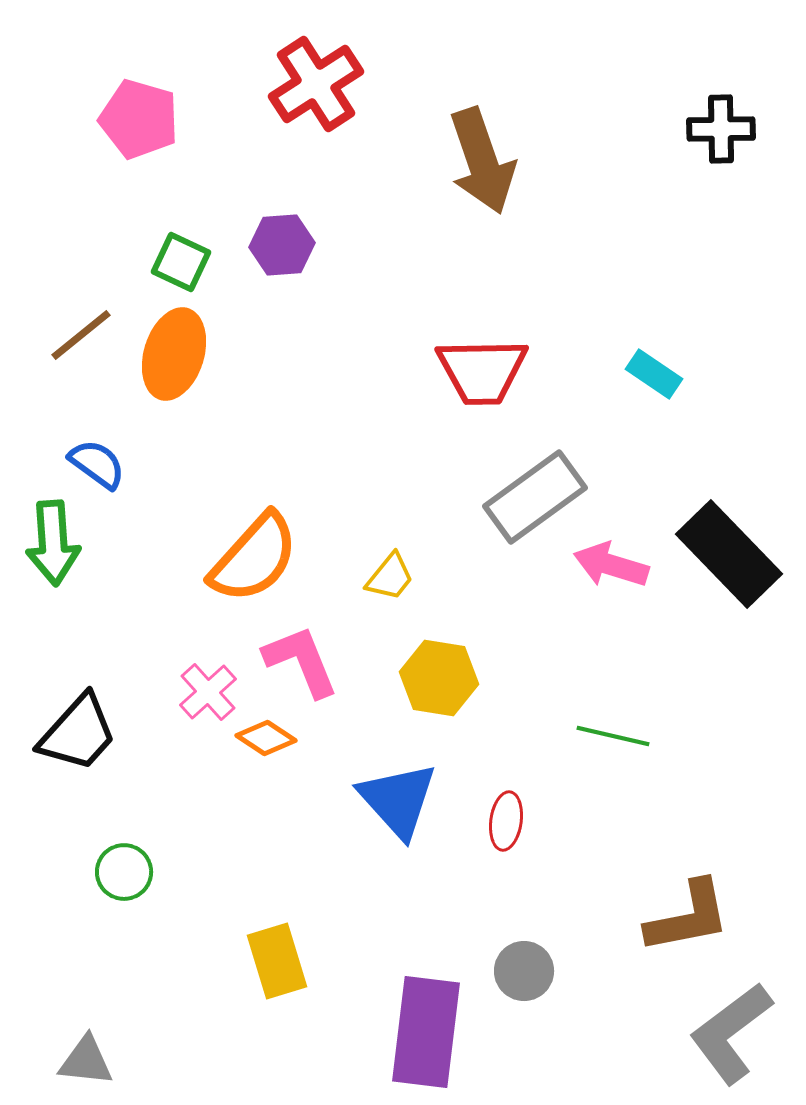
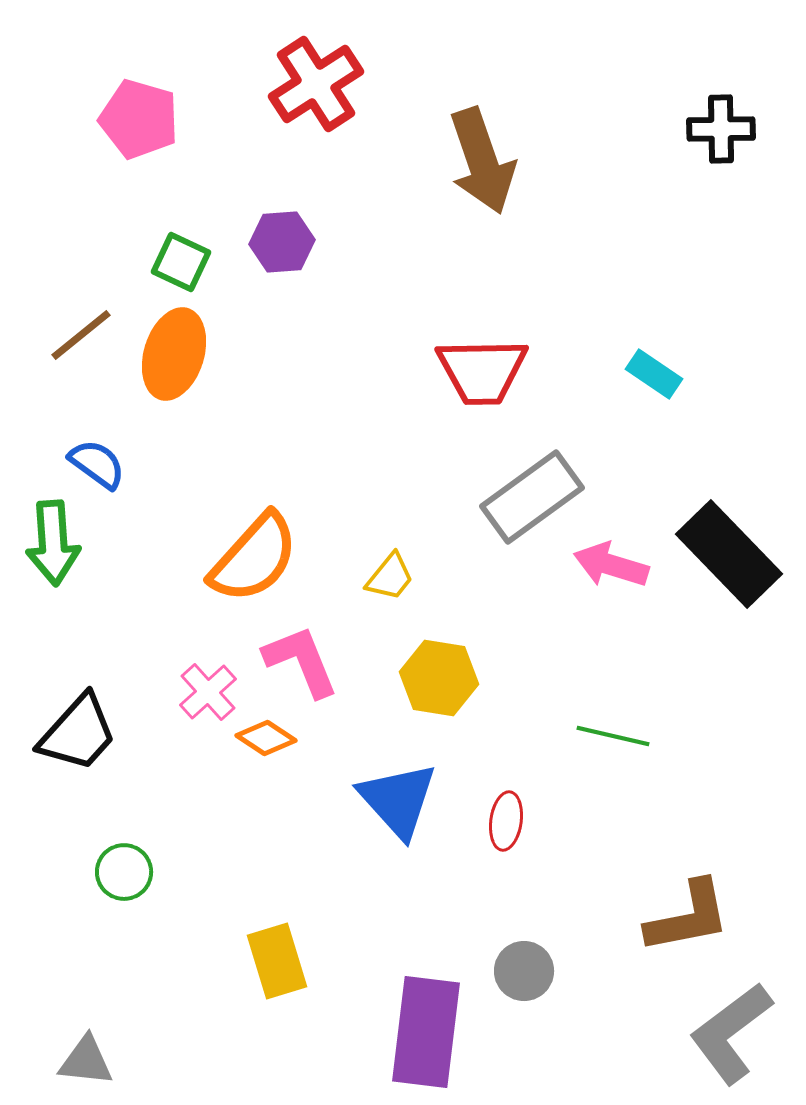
purple hexagon: moved 3 px up
gray rectangle: moved 3 px left
